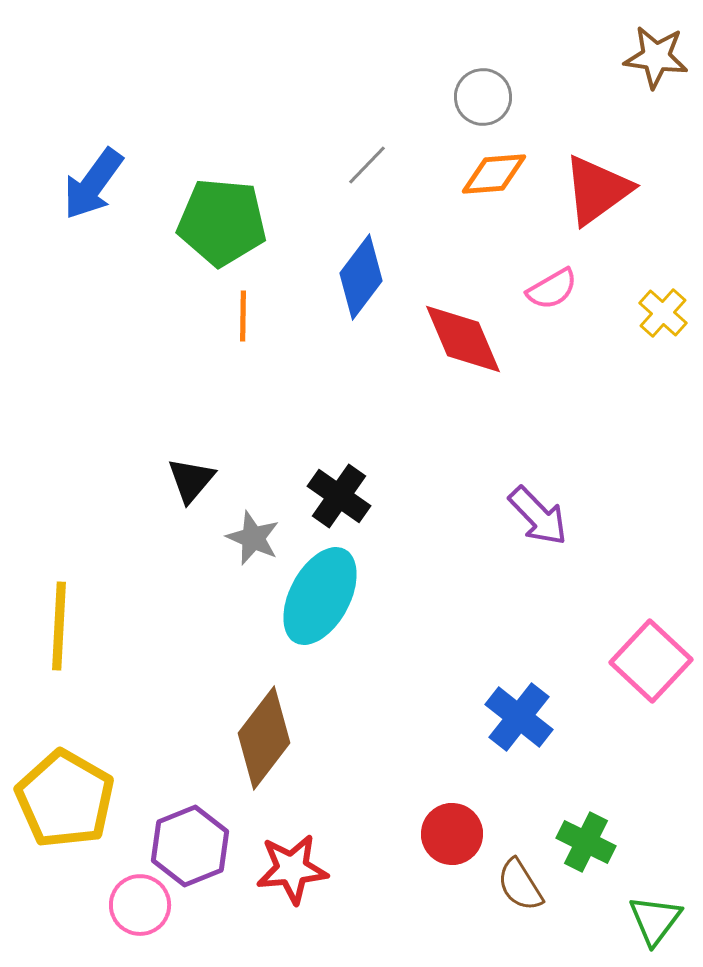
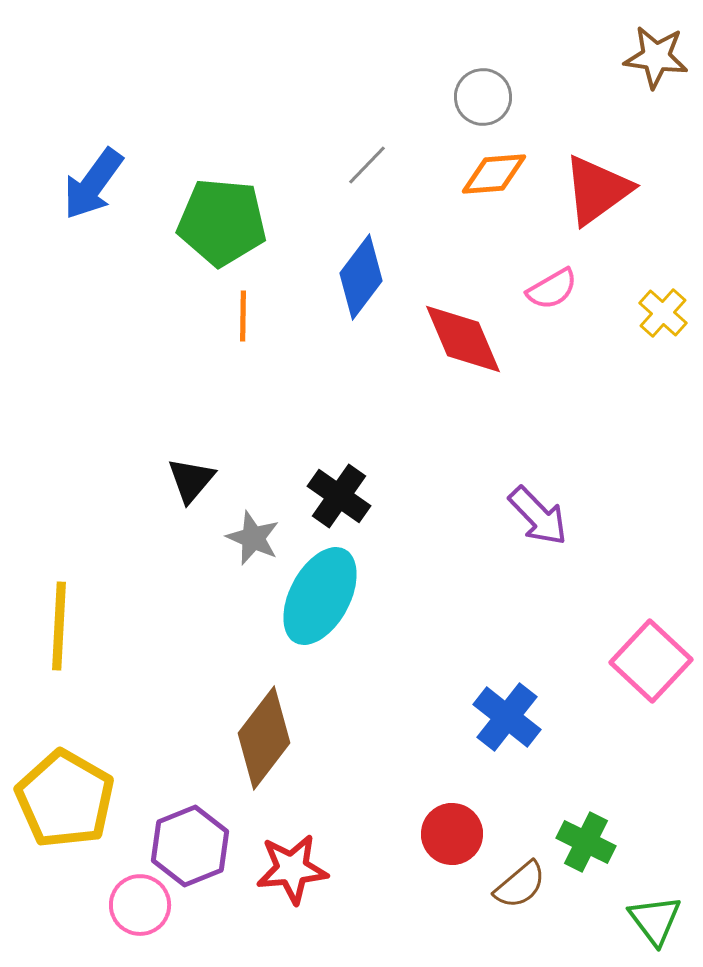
blue cross: moved 12 px left
brown semicircle: rotated 98 degrees counterclockwise
green triangle: rotated 14 degrees counterclockwise
